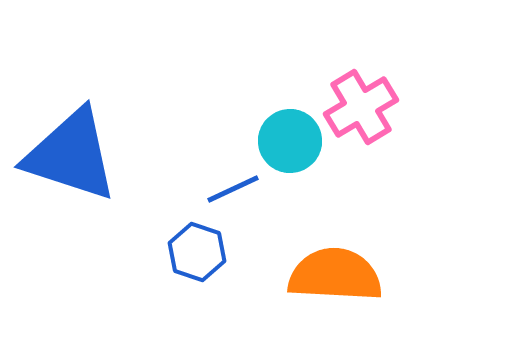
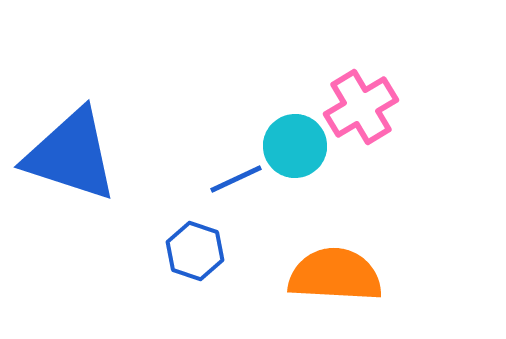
cyan circle: moved 5 px right, 5 px down
blue line: moved 3 px right, 10 px up
blue hexagon: moved 2 px left, 1 px up
